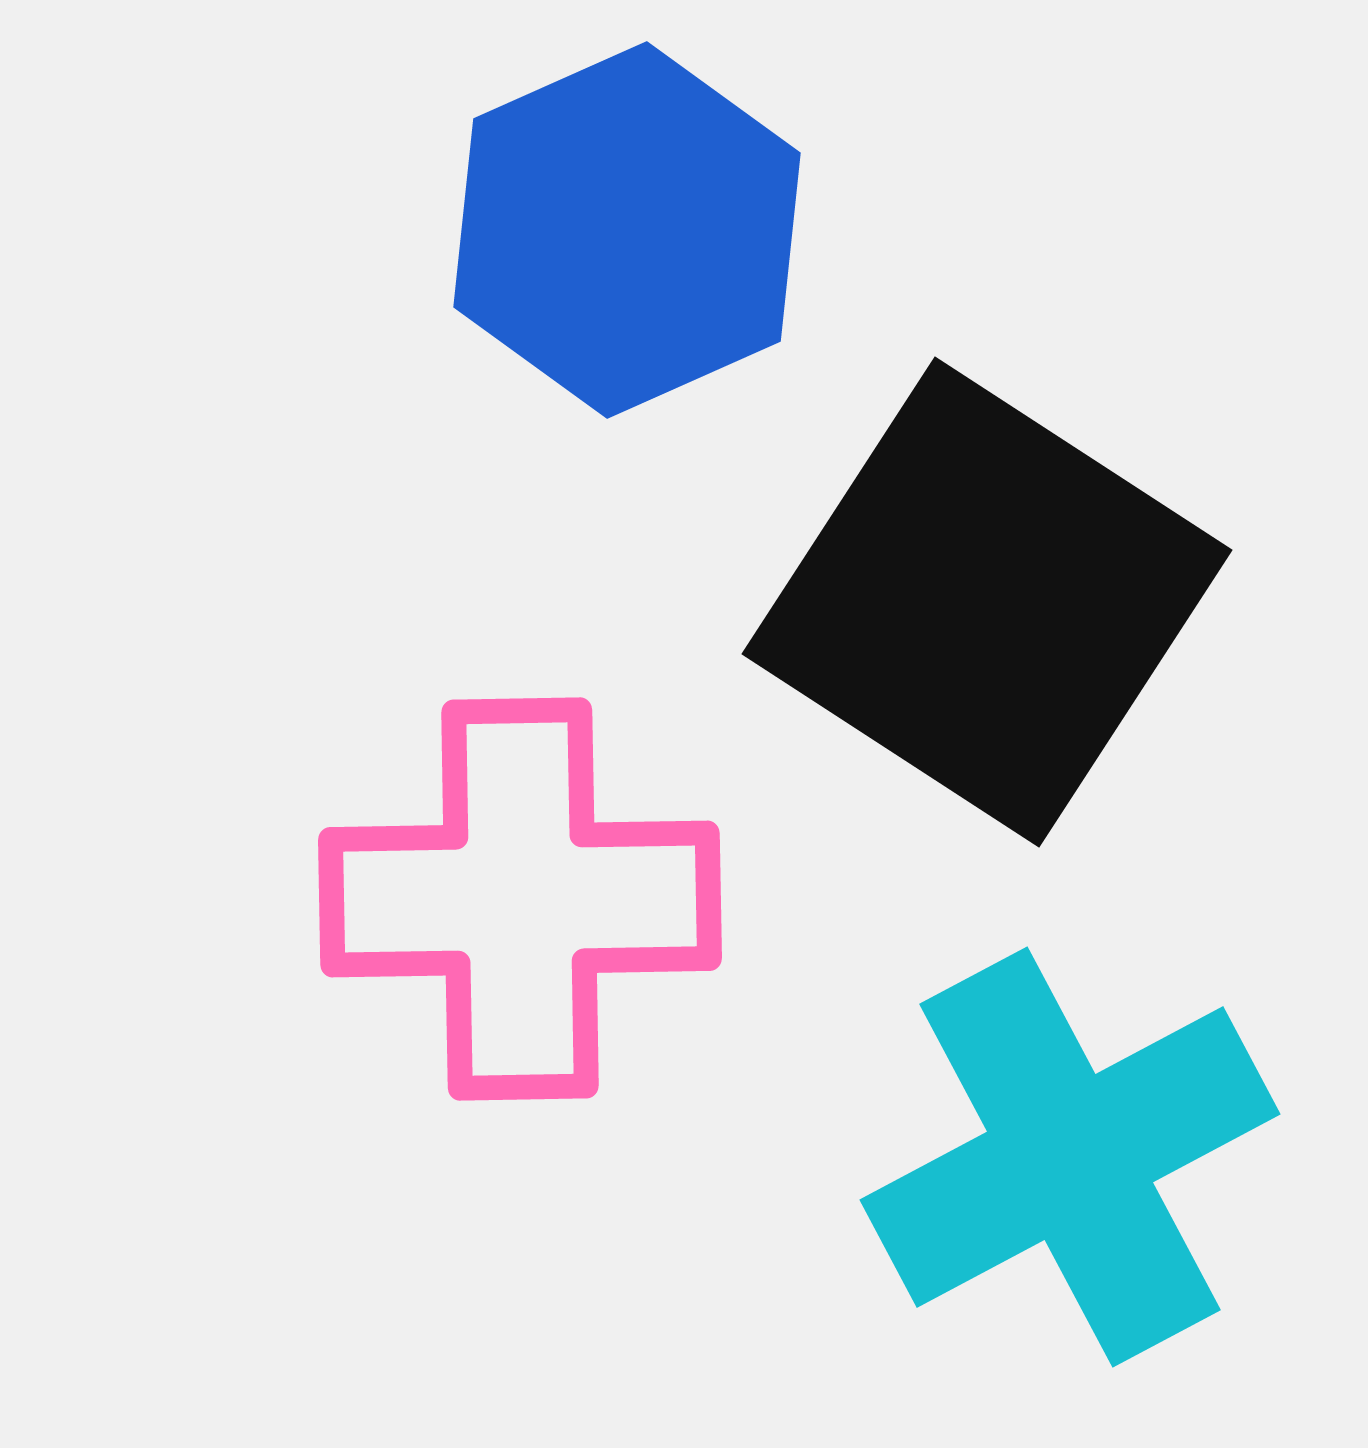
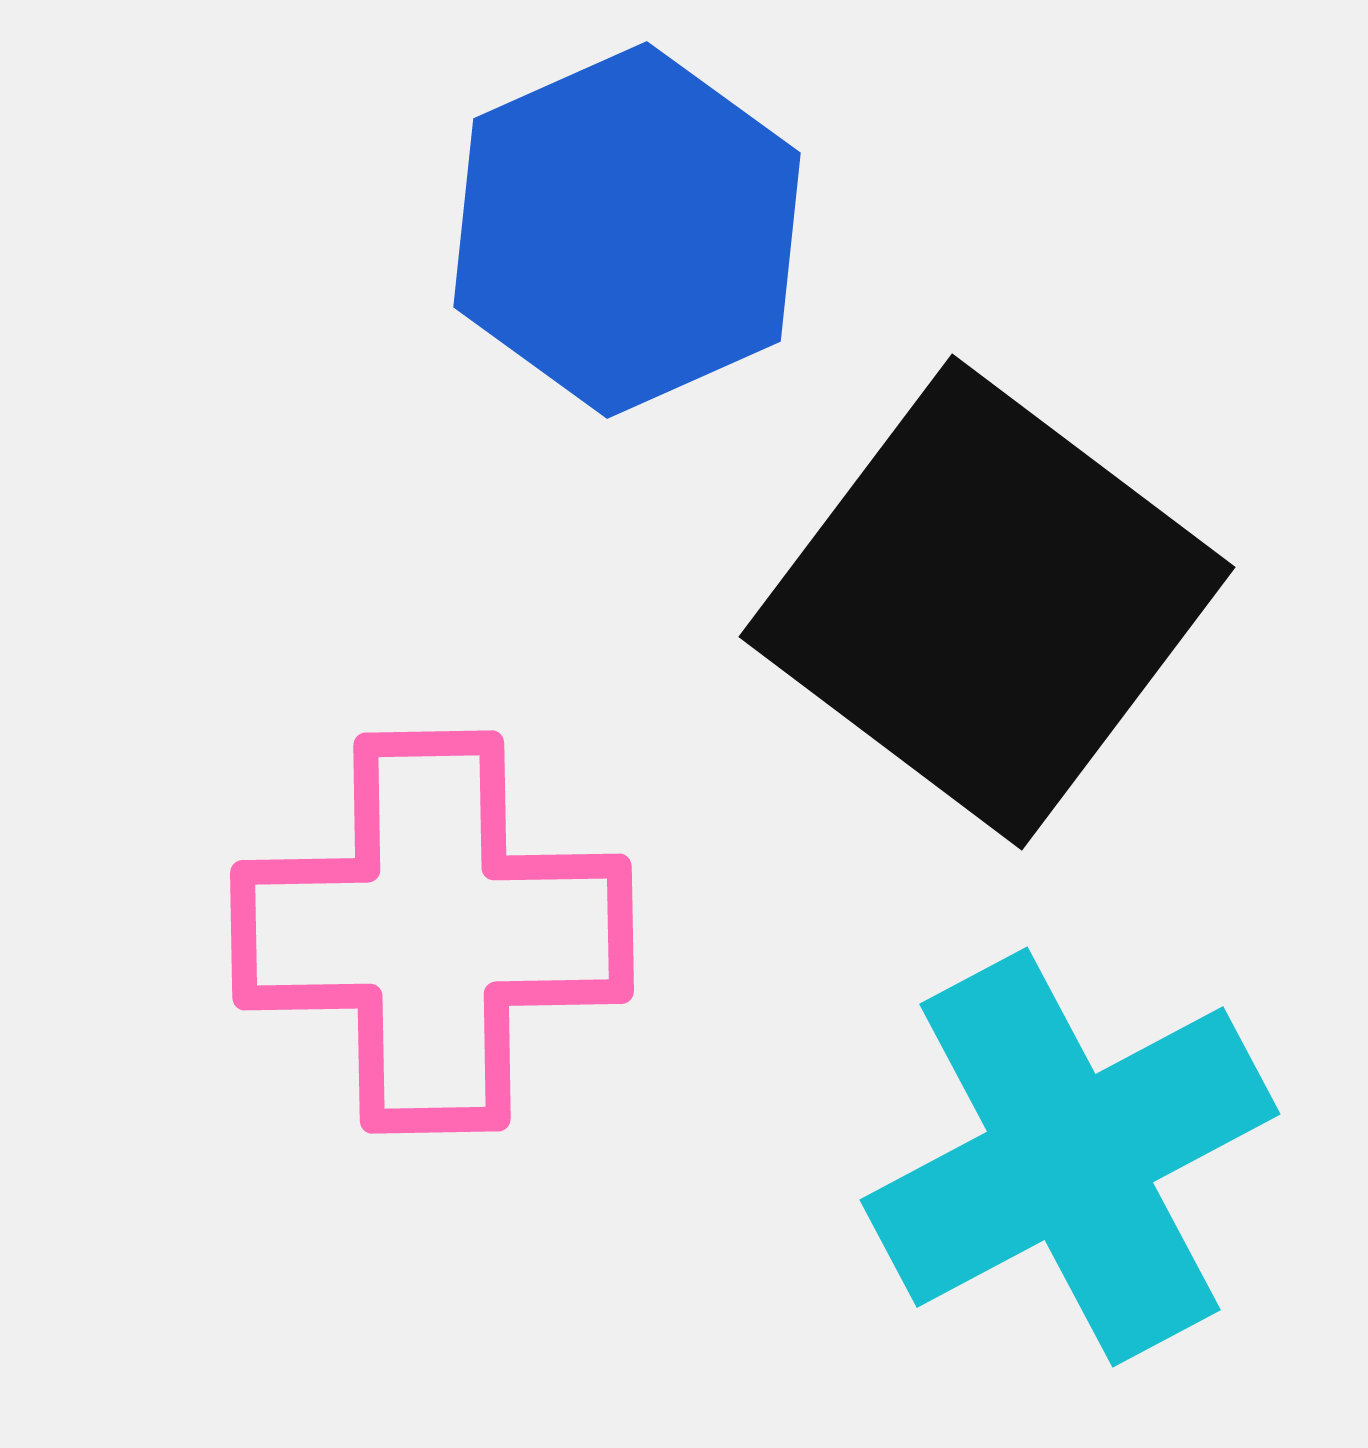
black square: rotated 4 degrees clockwise
pink cross: moved 88 px left, 33 px down
